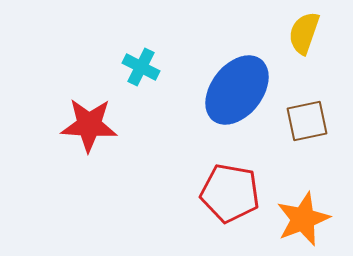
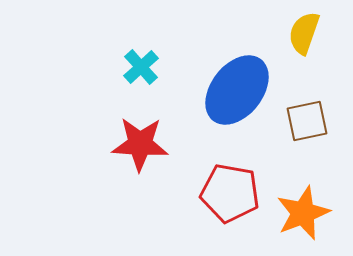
cyan cross: rotated 21 degrees clockwise
red star: moved 51 px right, 19 px down
orange star: moved 6 px up
